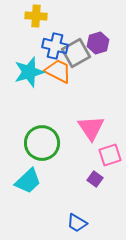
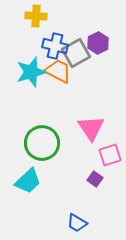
purple hexagon: rotated 10 degrees counterclockwise
cyan star: moved 2 px right
